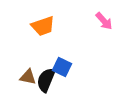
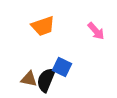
pink arrow: moved 8 px left, 10 px down
brown triangle: moved 1 px right, 2 px down
